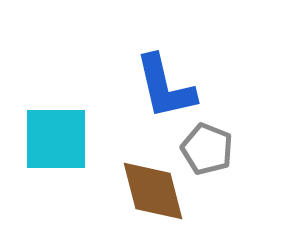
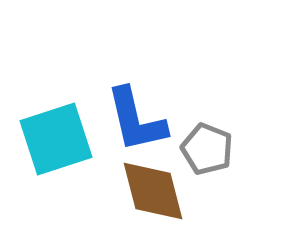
blue L-shape: moved 29 px left, 33 px down
cyan square: rotated 18 degrees counterclockwise
